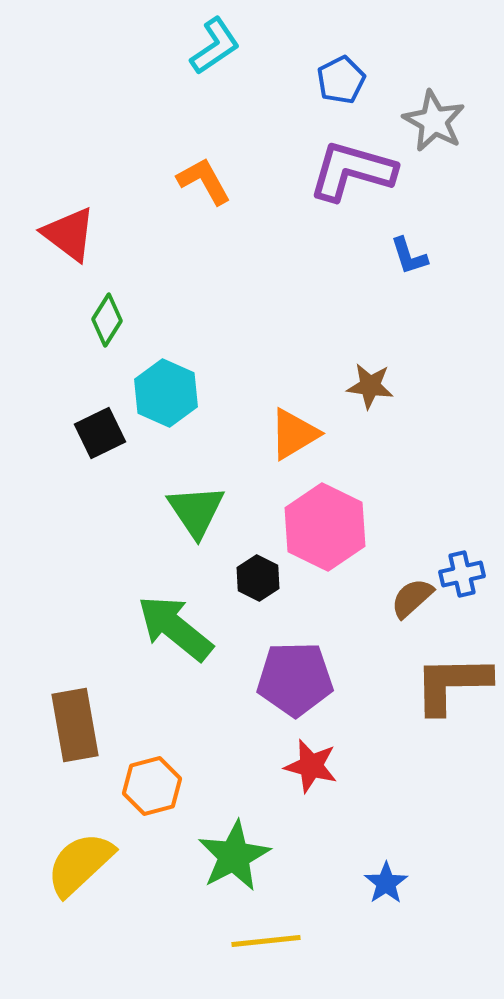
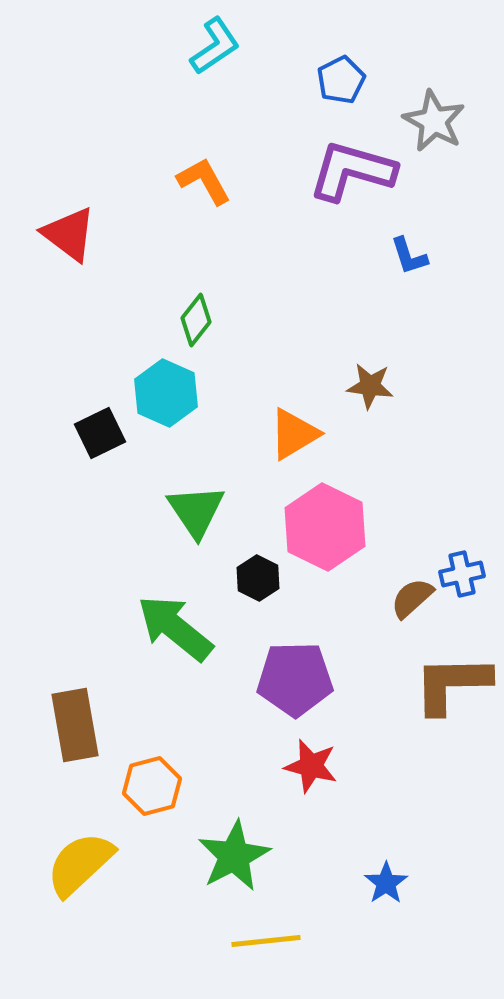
green diamond: moved 89 px right; rotated 6 degrees clockwise
